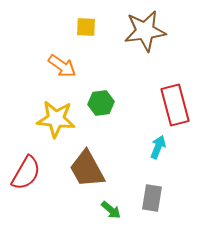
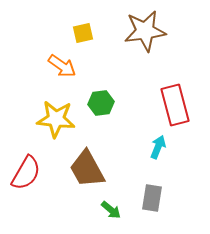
yellow square: moved 3 px left, 6 px down; rotated 15 degrees counterclockwise
